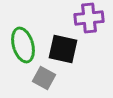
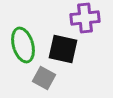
purple cross: moved 4 px left
